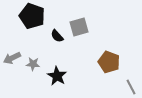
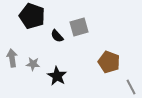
gray arrow: rotated 108 degrees clockwise
